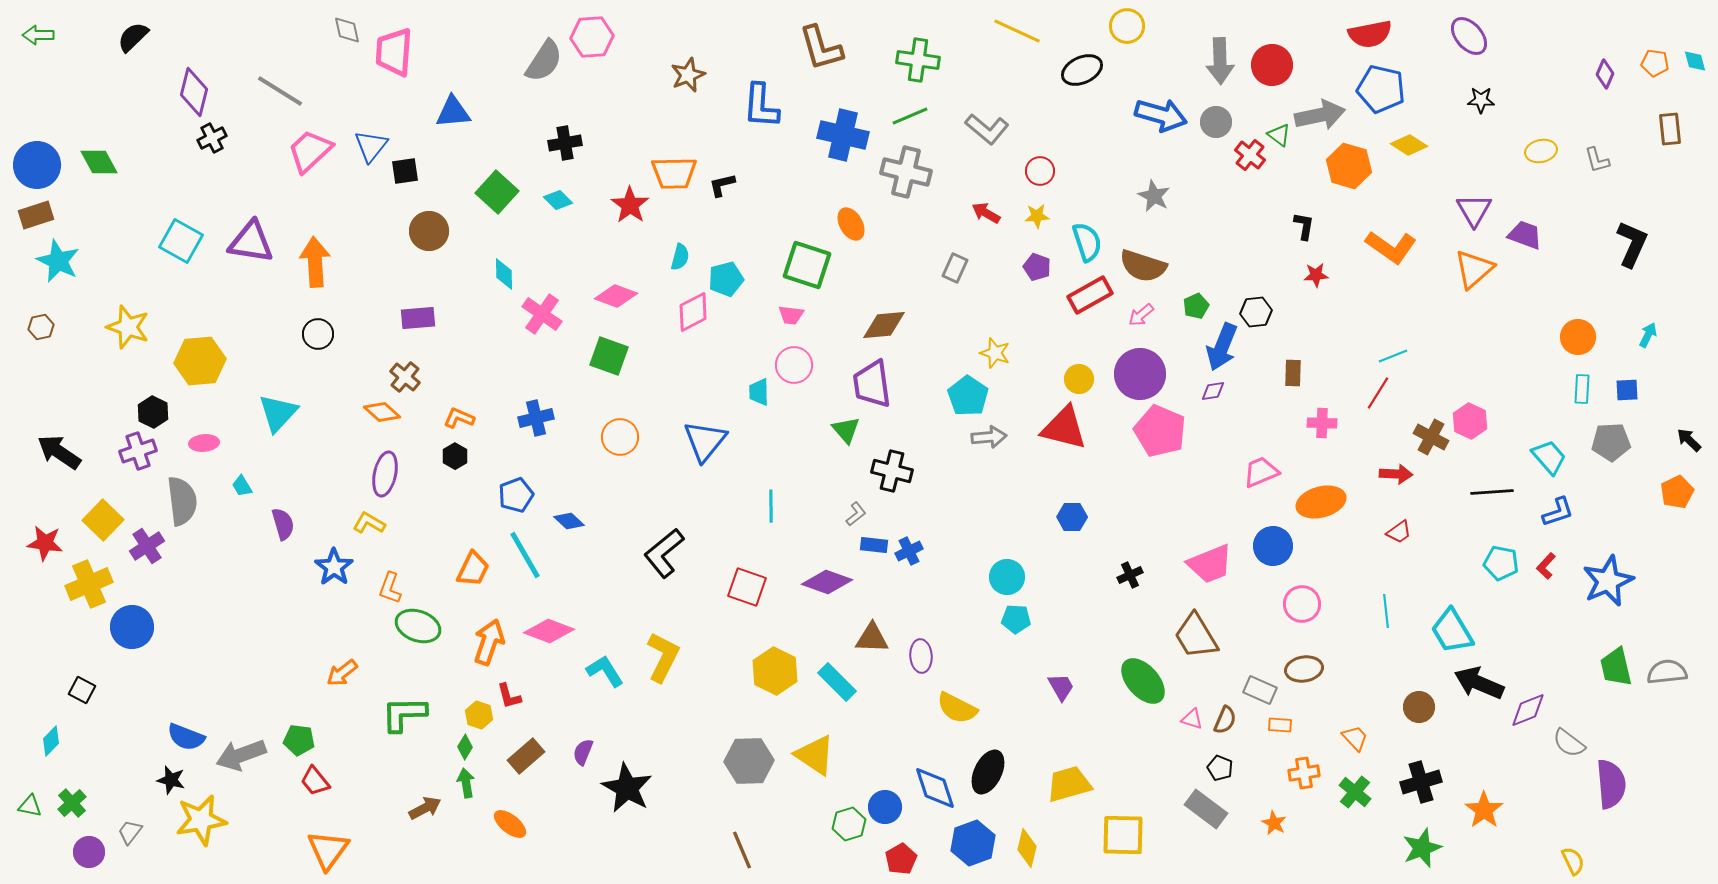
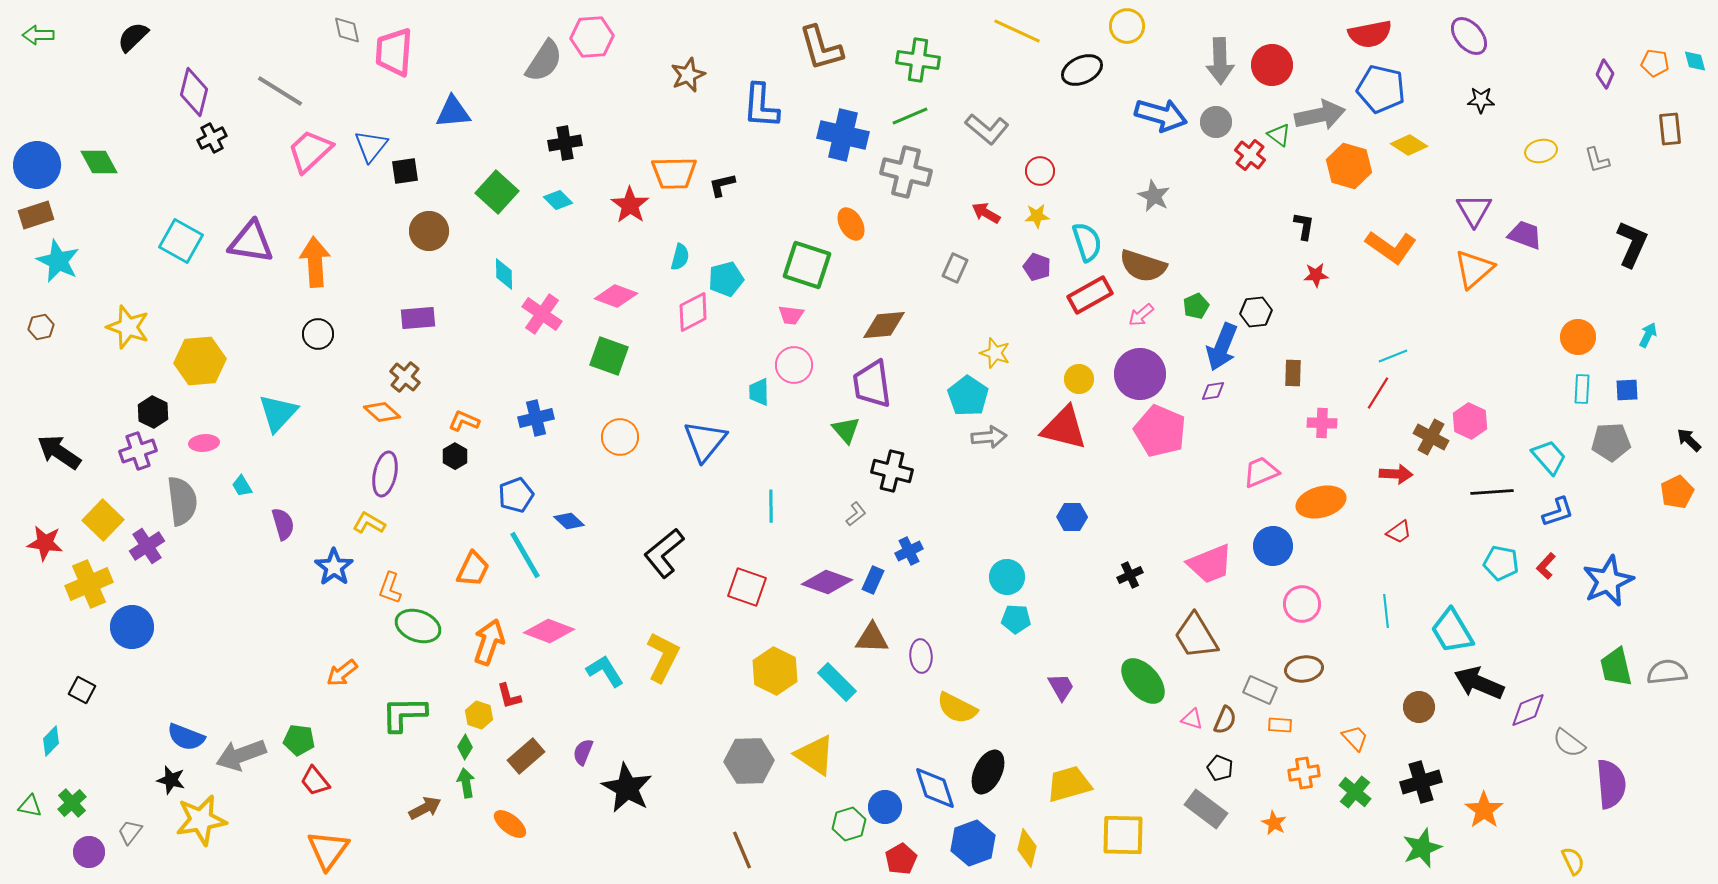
orange L-shape at (459, 418): moved 5 px right, 3 px down
blue rectangle at (874, 545): moved 1 px left, 35 px down; rotated 72 degrees counterclockwise
